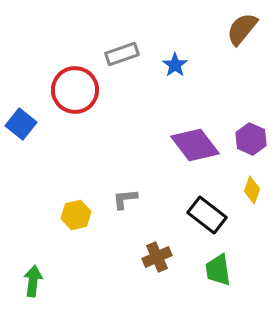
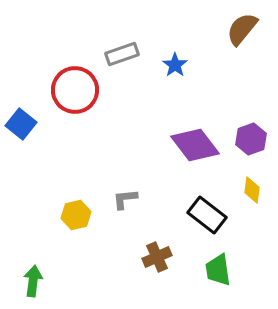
purple hexagon: rotated 16 degrees clockwise
yellow diamond: rotated 12 degrees counterclockwise
